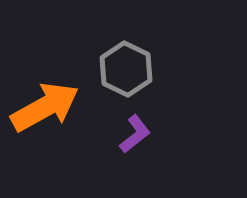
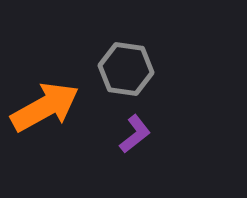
gray hexagon: rotated 18 degrees counterclockwise
